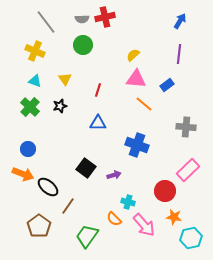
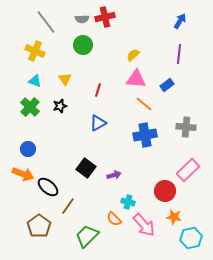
blue triangle: rotated 30 degrees counterclockwise
blue cross: moved 8 px right, 10 px up; rotated 30 degrees counterclockwise
green trapezoid: rotated 10 degrees clockwise
